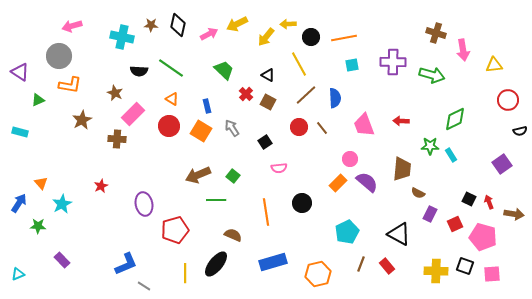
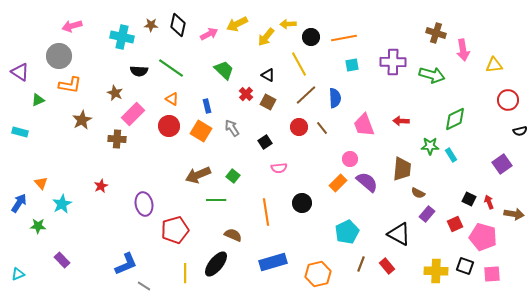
purple rectangle at (430, 214): moved 3 px left; rotated 14 degrees clockwise
